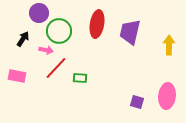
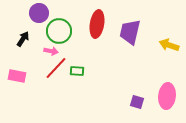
yellow arrow: rotated 72 degrees counterclockwise
pink arrow: moved 5 px right, 1 px down
green rectangle: moved 3 px left, 7 px up
